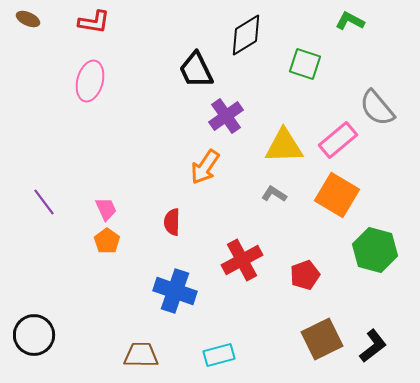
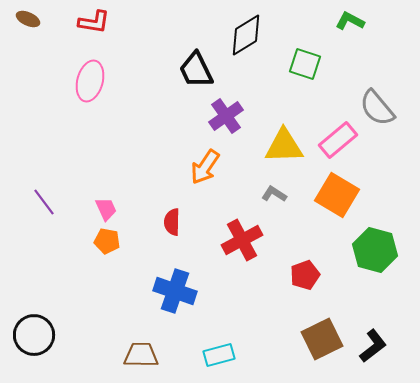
orange pentagon: rotated 25 degrees counterclockwise
red cross: moved 20 px up
